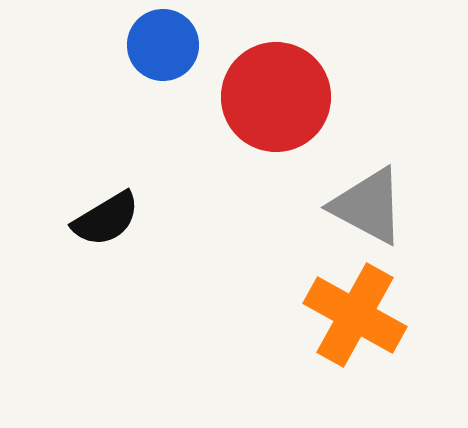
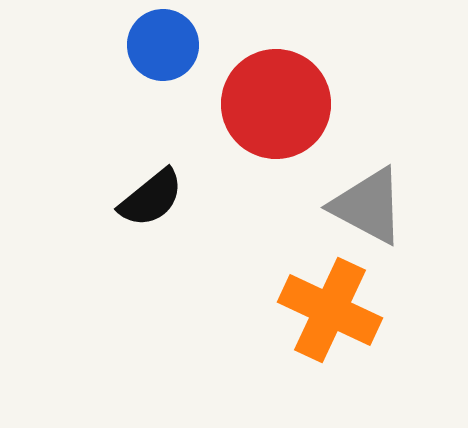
red circle: moved 7 px down
black semicircle: moved 45 px right, 21 px up; rotated 8 degrees counterclockwise
orange cross: moved 25 px left, 5 px up; rotated 4 degrees counterclockwise
